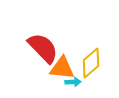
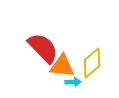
yellow diamond: moved 1 px right
orange triangle: moved 2 px up
